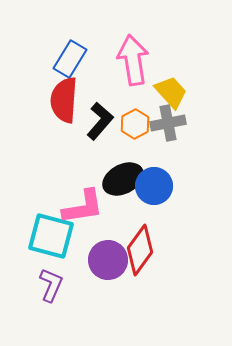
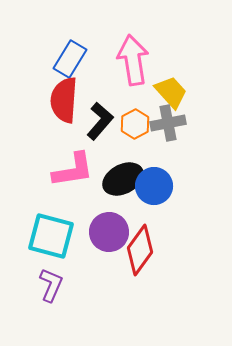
pink L-shape: moved 10 px left, 37 px up
purple circle: moved 1 px right, 28 px up
